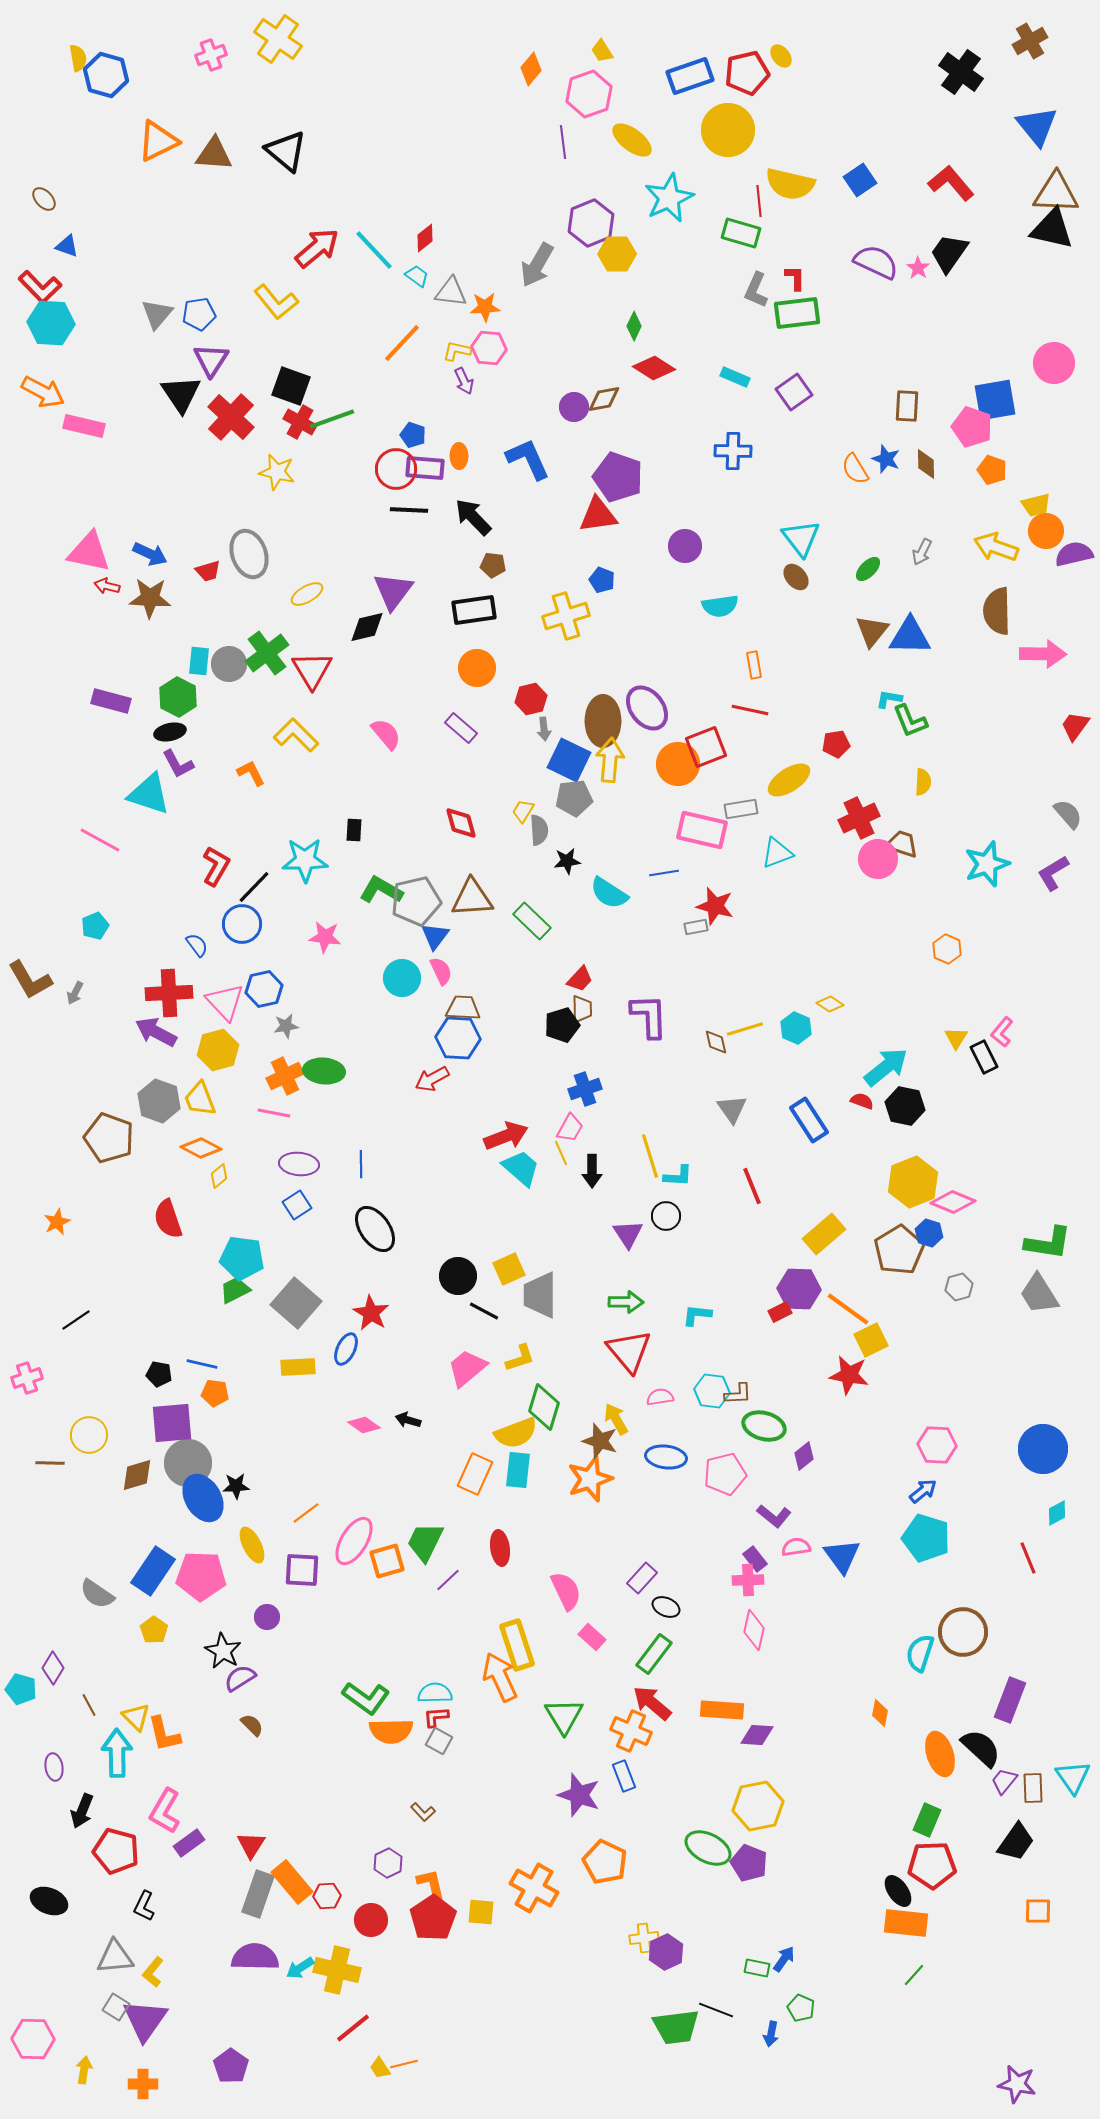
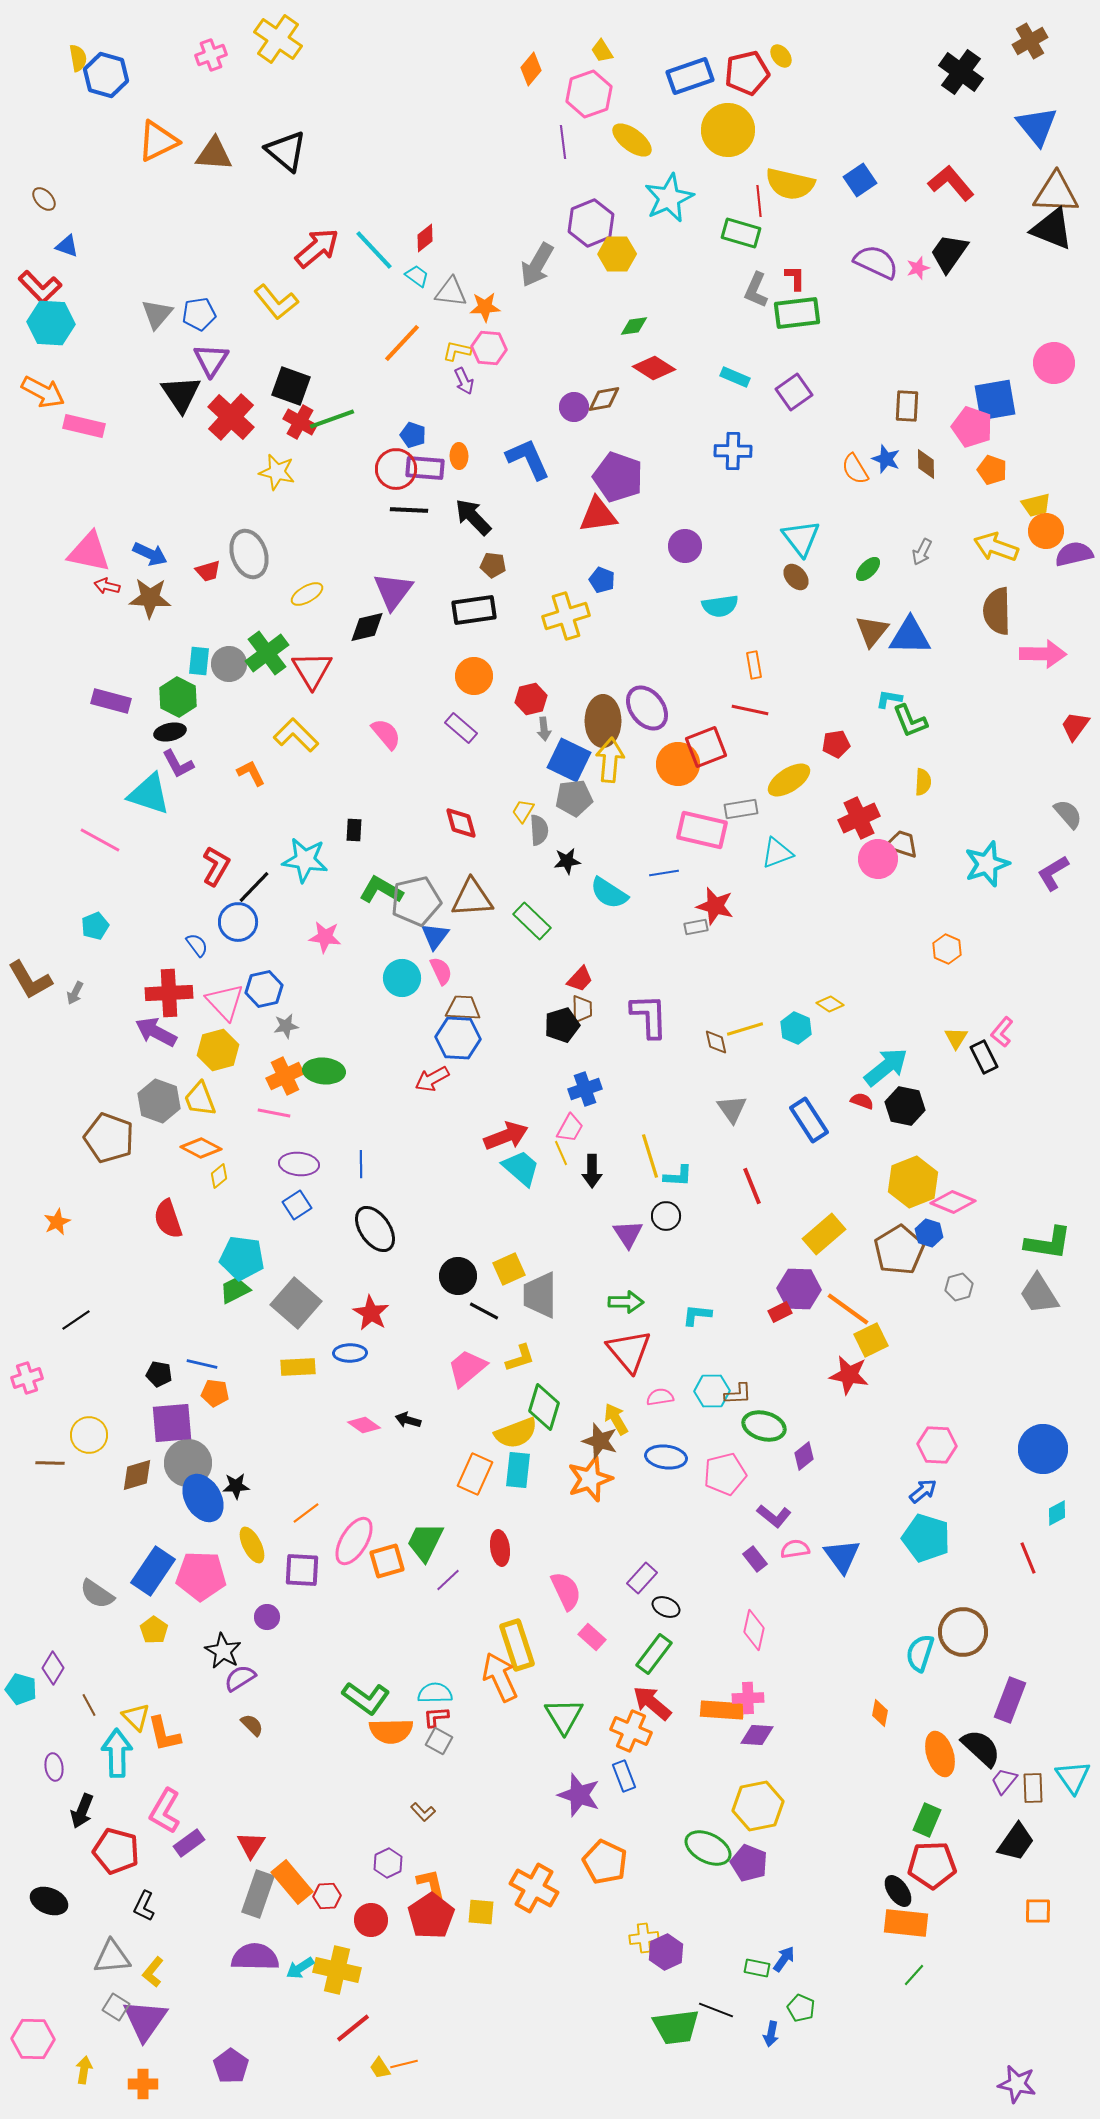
black triangle at (1052, 229): rotated 9 degrees clockwise
pink star at (918, 268): rotated 20 degrees clockwise
green diamond at (634, 326): rotated 56 degrees clockwise
orange circle at (477, 668): moved 3 px left, 8 px down
cyan star at (305, 860): rotated 9 degrees clockwise
blue circle at (242, 924): moved 4 px left, 2 px up
blue ellipse at (346, 1349): moved 4 px right, 4 px down; rotated 64 degrees clockwise
cyan hexagon at (712, 1391): rotated 8 degrees counterclockwise
pink semicircle at (796, 1547): moved 1 px left, 2 px down
pink cross at (748, 1580): moved 118 px down
red pentagon at (433, 1918): moved 2 px left, 2 px up
gray triangle at (115, 1957): moved 3 px left
